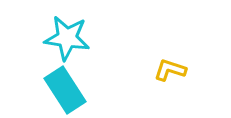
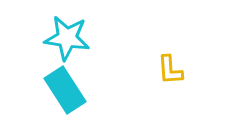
yellow L-shape: rotated 112 degrees counterclockwise
